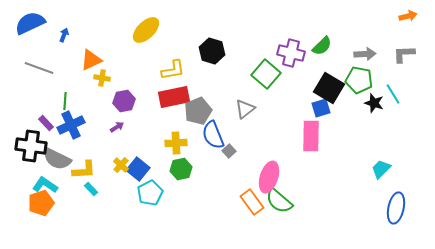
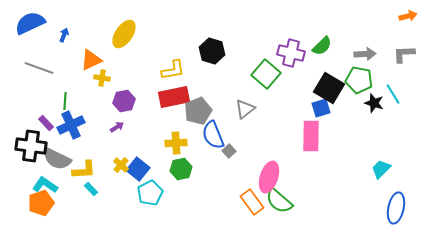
yellow ellipse at (146, 30): moved 22 px left, 4 px down; rotated 12 degrees counterclockwise
